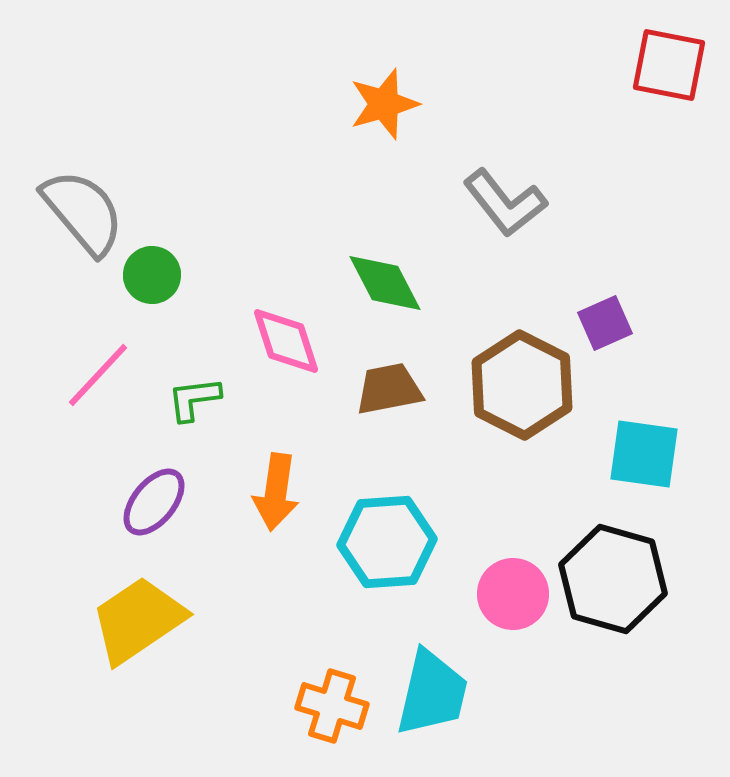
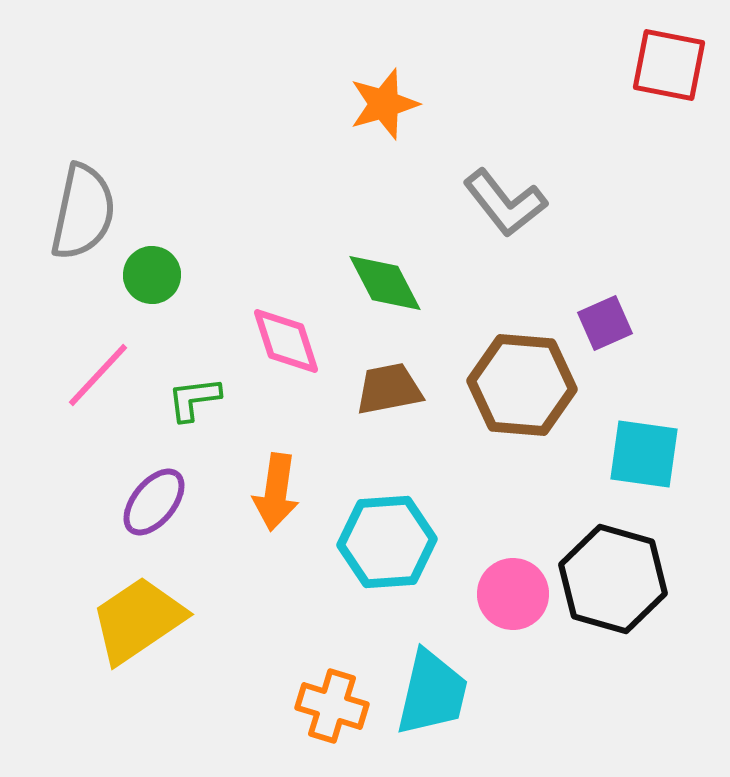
gray semicircle: rotated 52 degrees clockwise
brown hexagon: rotated 22 degrees counterclockwise
